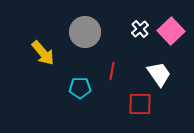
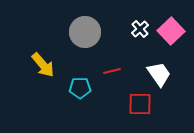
yellow arrow: moved 12 px down
red line: rotated 66 degrees clockwise
